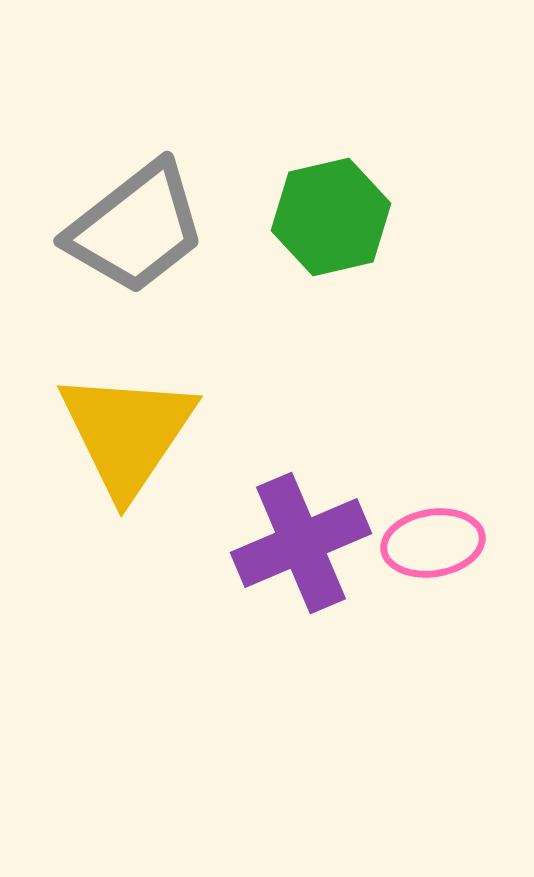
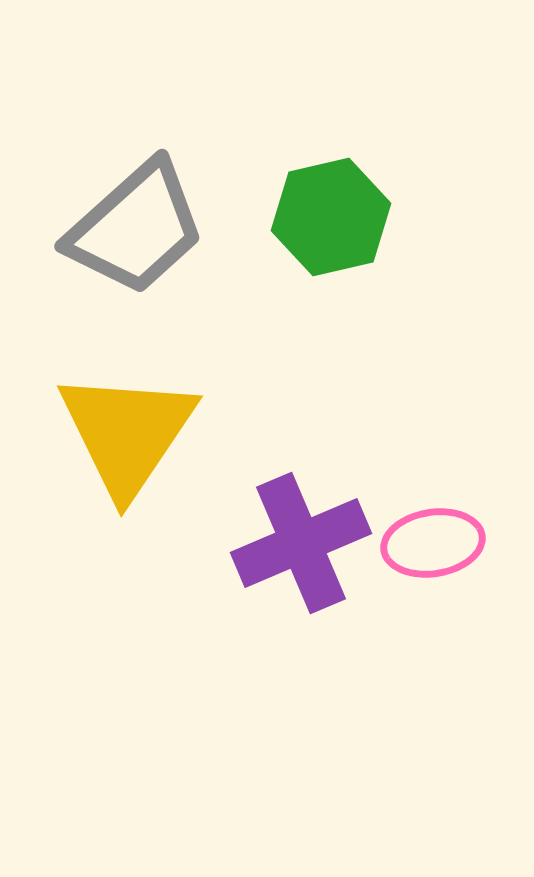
gray trapezoid: rotated 4 degrees counterclockwise
